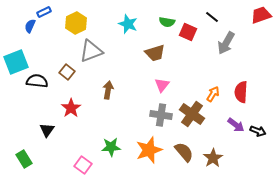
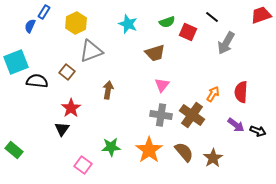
blue rectangle: rotated 32 degrees counterclockwise
green semicircle: rotated 28 degrees counterclockwise
brown cross: moved 1 px down
black triangle: moved 15 px right, 1 px up
orange star: rotated 16 degrees counterclockwise
green rectangle: moved 10 px left, 9 px up; rotated 18 degrees counterclockwise
